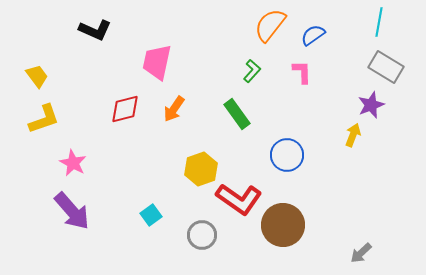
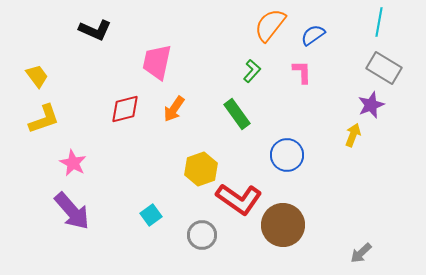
gray rectangle: moved 2 px left, 1 px down
